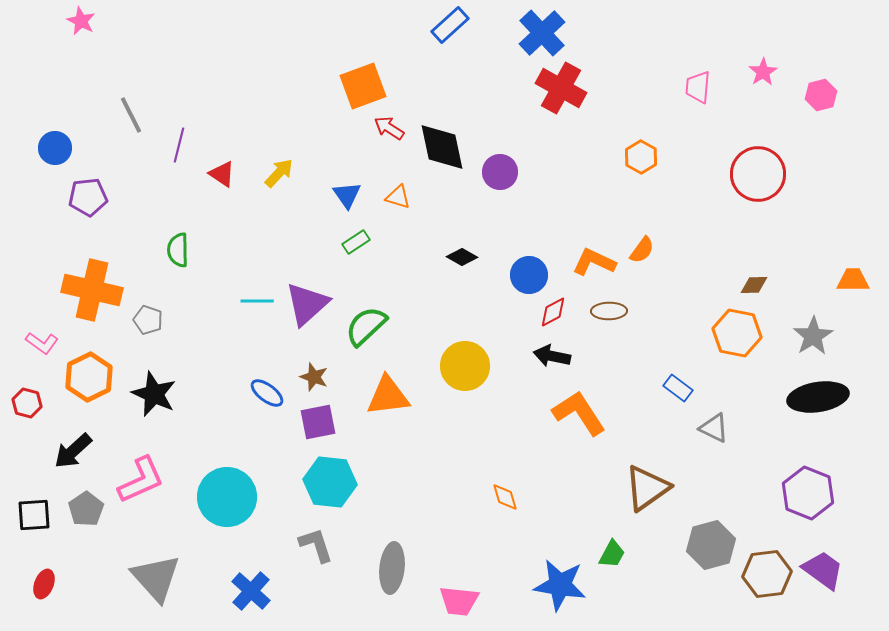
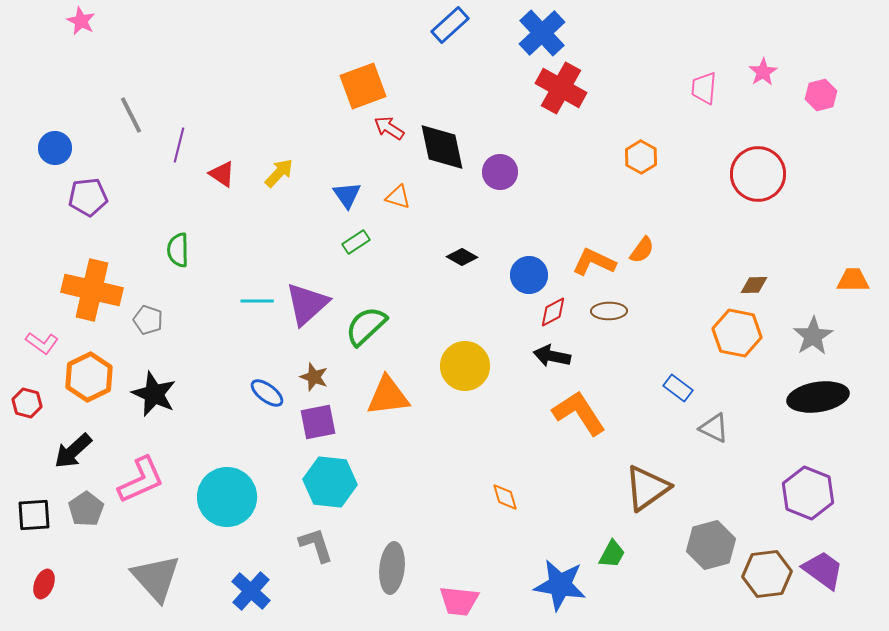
pink trapezoid at (698, 87): moved 6 px right, 1 px down
